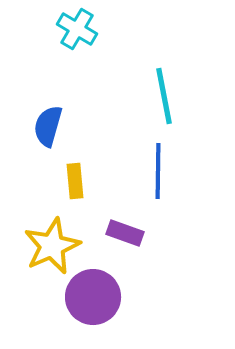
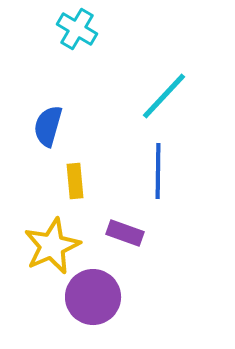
cyan line: rotated 54 degrees clockwise
